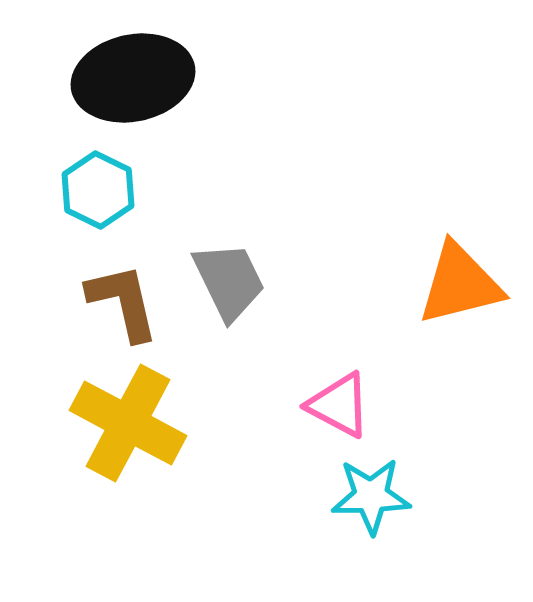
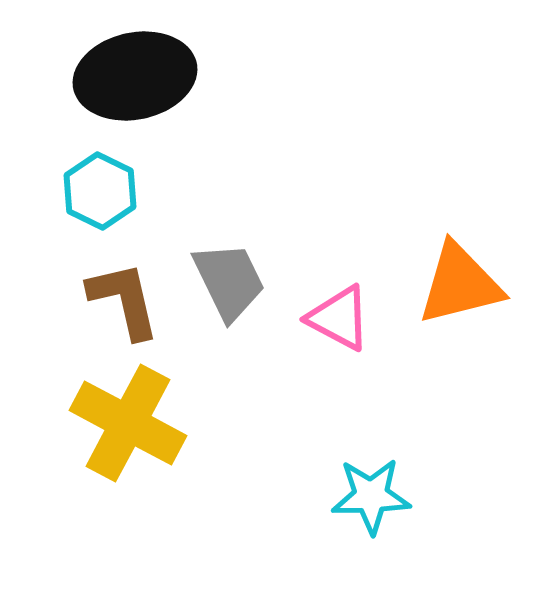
black ellipse: moved 2 px right, 2 px up
cyan hexagon: moved 2 px right, 1 px down
brown L-shape: moved 1 px right, 2 px up
pink triangle: moved 87 px up
